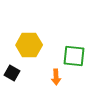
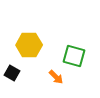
green square: rotated 10 degrees clockwise
orange arrow: rotated 42 degrees counterclockwise
